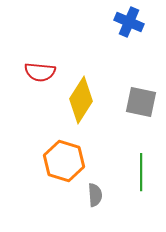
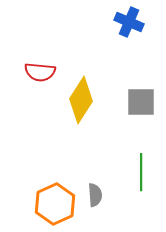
gray square: rotated 12 degrees counterclockwise
orange hexagon: moved 9 px left, 43 px down; rotated 18 degrees clockwise
